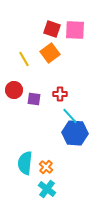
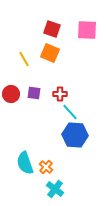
pink square: moved 12 px right
orange square: rotated 30 degrees counterclockwise
red circle: moved 3 px left, 4 px down
purple square: moved 6 px up
cyan line: moved 4 px up
blue hexagon: moved 2 px down
cyan semicircle: rotated 25 degrees counterclockwise
cyan cross: moved 8 px right
